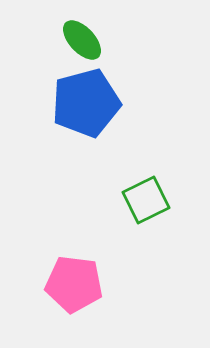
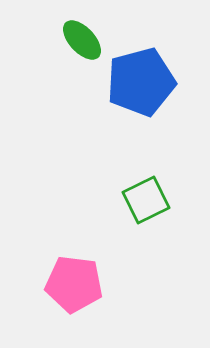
blue pentagon: moved 55 px right, 21 px up
